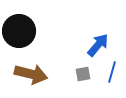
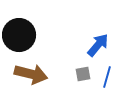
black circle: moved 4 px down
blue line: moved 5 px left, 5 px down
